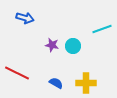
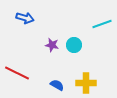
cyan line: moved 5 px up
cyan circle: moved 1 px right, 1 px up
blue semicircle: moved 1 px right, 2 px down
